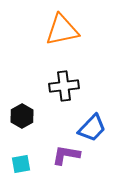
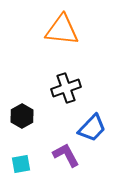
orange triangle: rotated 18 degrees clockwise
black cross: moved 2 px right, 2 px down; rotated 12 degrees counterclockwise
purple L-shape: rotated 52 degrees clockwise
